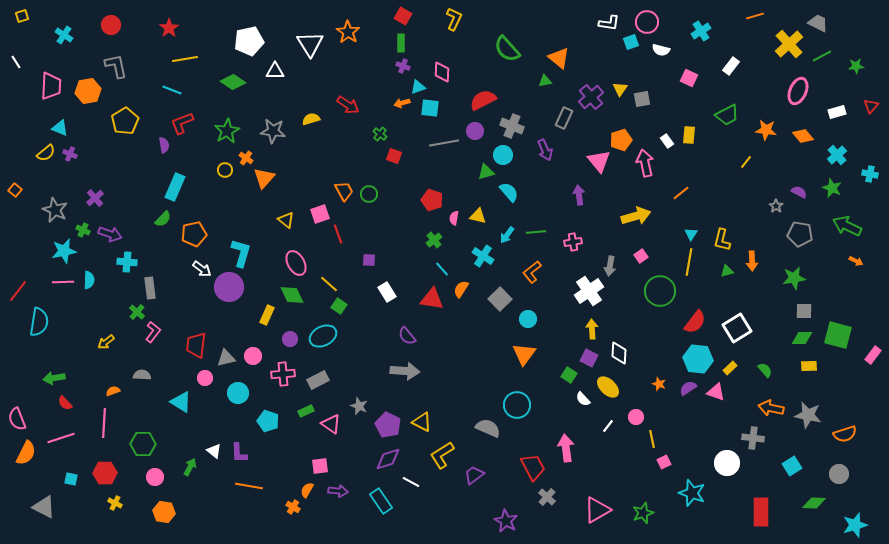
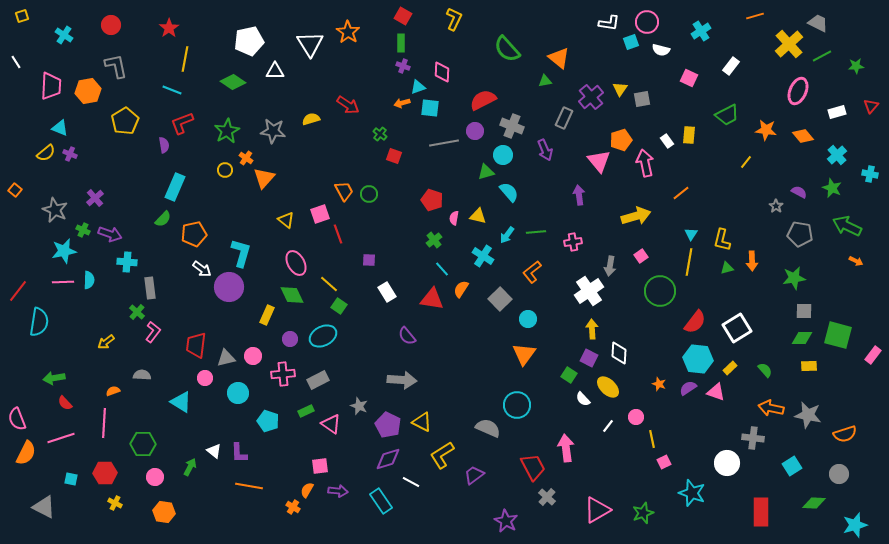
yellow line at (185, 59): rotated 70 degrees counterclockwise
green triangle at (727, 271): moved 3 px up
gray arrow at (405, 371): moved 3 px left, 9 px down
